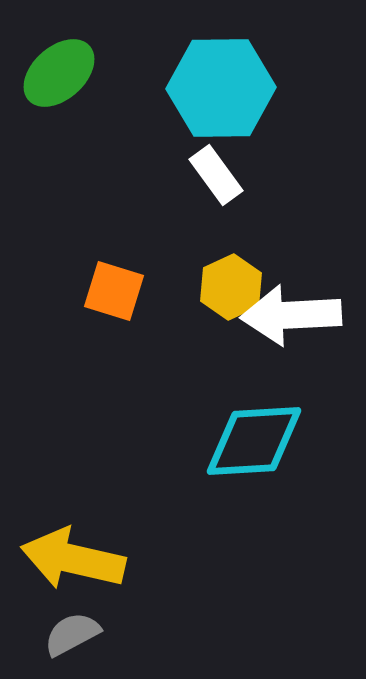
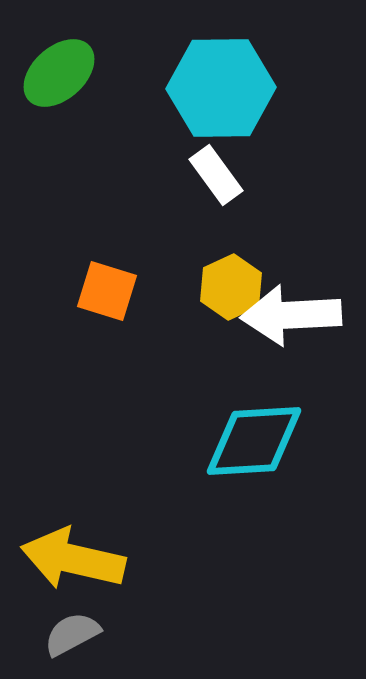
orange square: moved 7 px left
